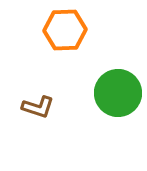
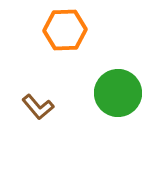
brown L-shape: rotated 32 degrees clockwise
